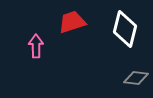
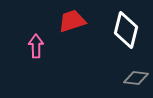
red trapezoid: moved 1 px up
white diamond: moved 1 px right, 1 px down
